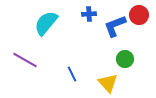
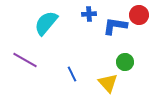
blue L-shape: rotated 30 degrees clockwise
green circle: moved 3 px down
